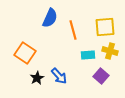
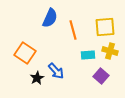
blue arrow: moved 3 px left, 5 px up
